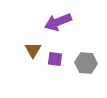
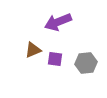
brown triangle: rotated 36 degrees clockwise
gray hexagon: rotated 10 degrees counterclockwise
